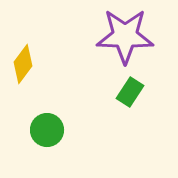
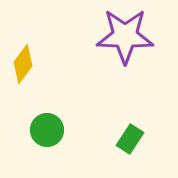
green rectangle: moved 47 px down
